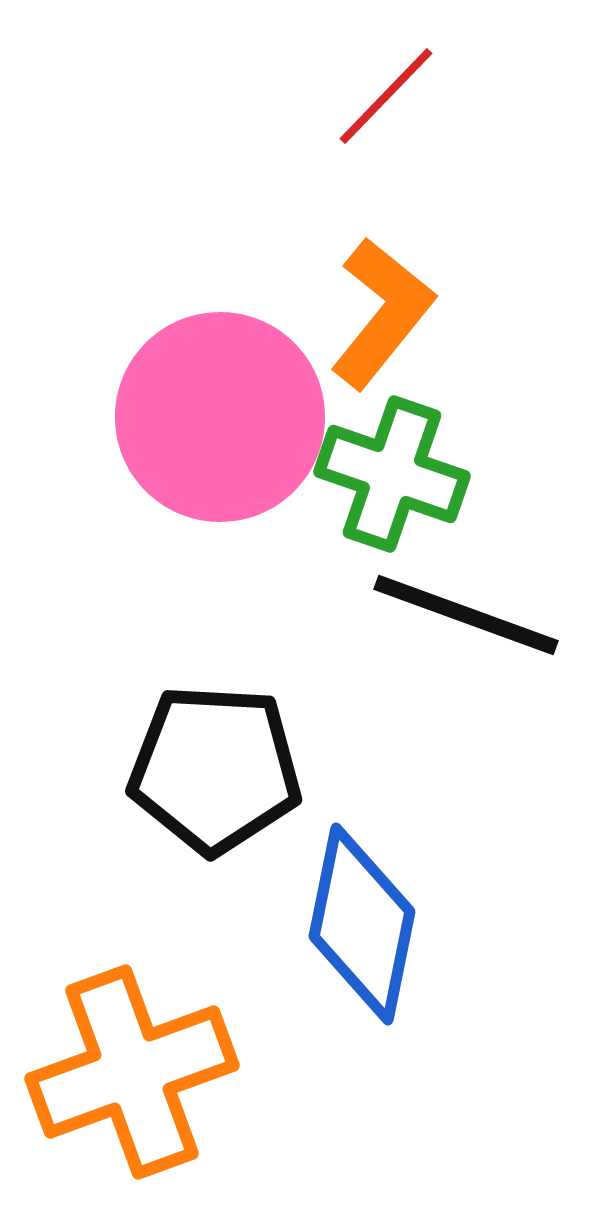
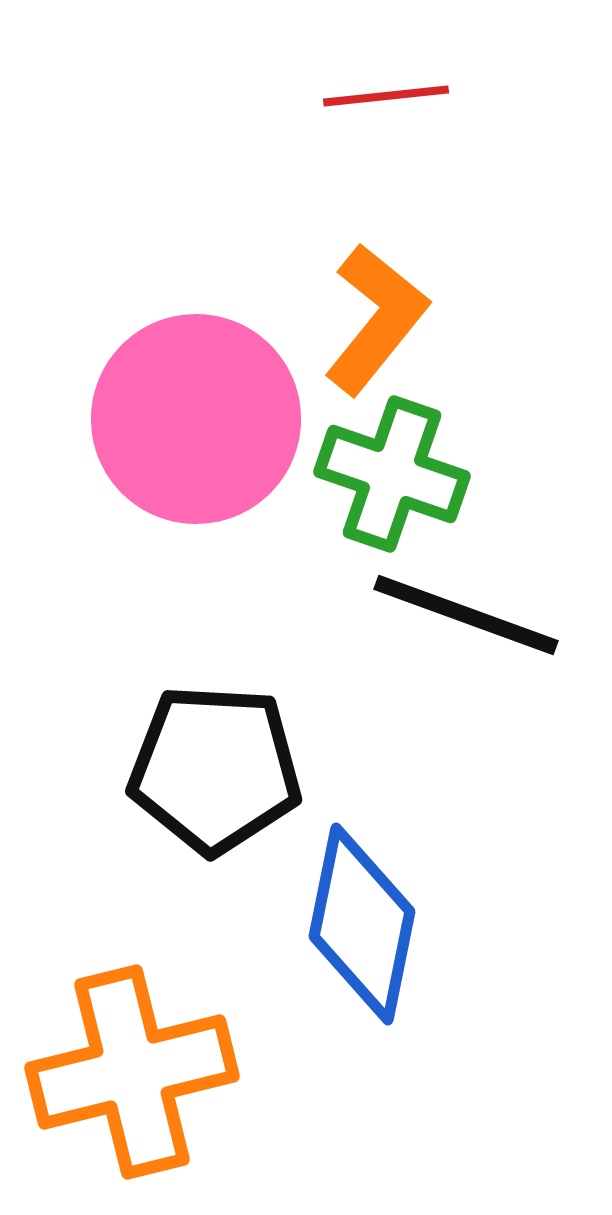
red line: rotated 40 degrees clockwise
orange L-shape: moved 6 px left, 6 px down
pink circle: moved 24 px left, 2 px down
orange cross: rotated 6 degrees clockwise
